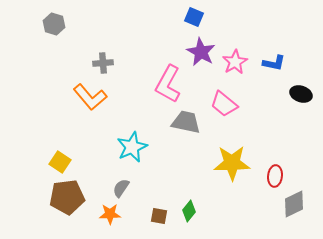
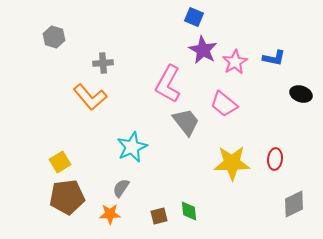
gray hexagon: moved 13 px down
purple star: moved 2 px right, 2 px up
blue L-shape: moved 5 px up
gray trapezoid: rotated 40 degrees clockwise
yellow square: rotated 25 degrees clockwise
red ellipse: moved 17 px up
green diamond: rotated 45 degrees counterclockwise
brown square: rotated 24 degrees counterclockwise
